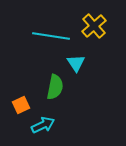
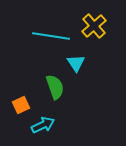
green semicircle: rotated 30 degrees counterclockwise
